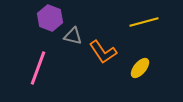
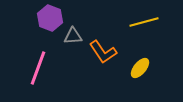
gray triangle: rotated 18 degrees counterclockwise
